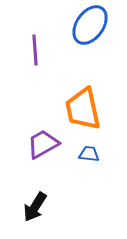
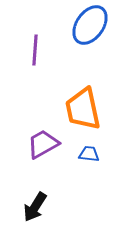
purple line: rotated 8 degrees clockwise
